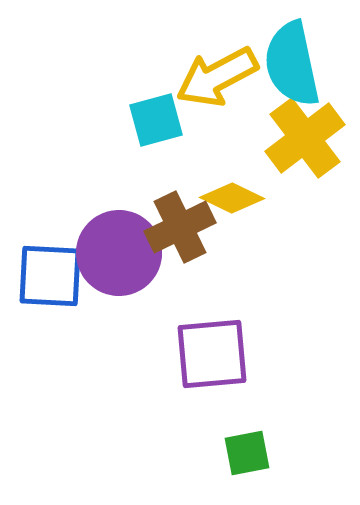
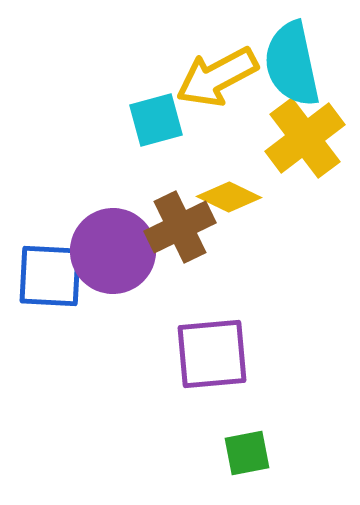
yellow diamond: moved 3 px left, 1 px up
purple circle: moved 6 px left, 2 px up
